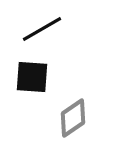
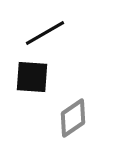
black line: moved 3 px right, 4 px down
